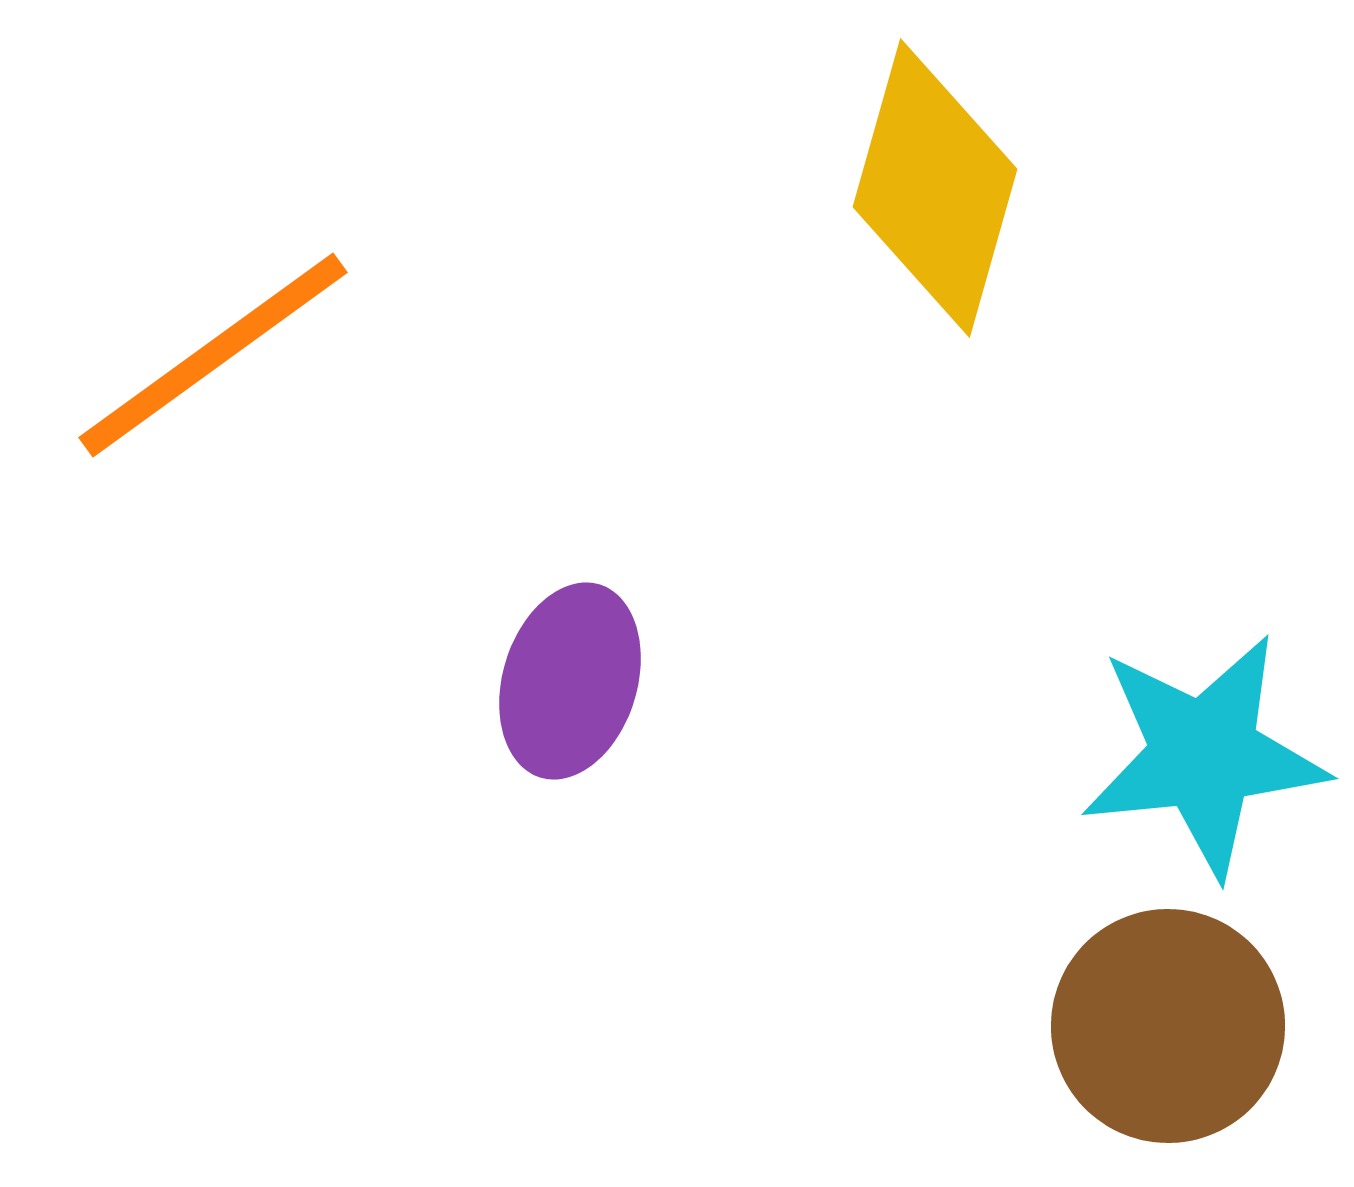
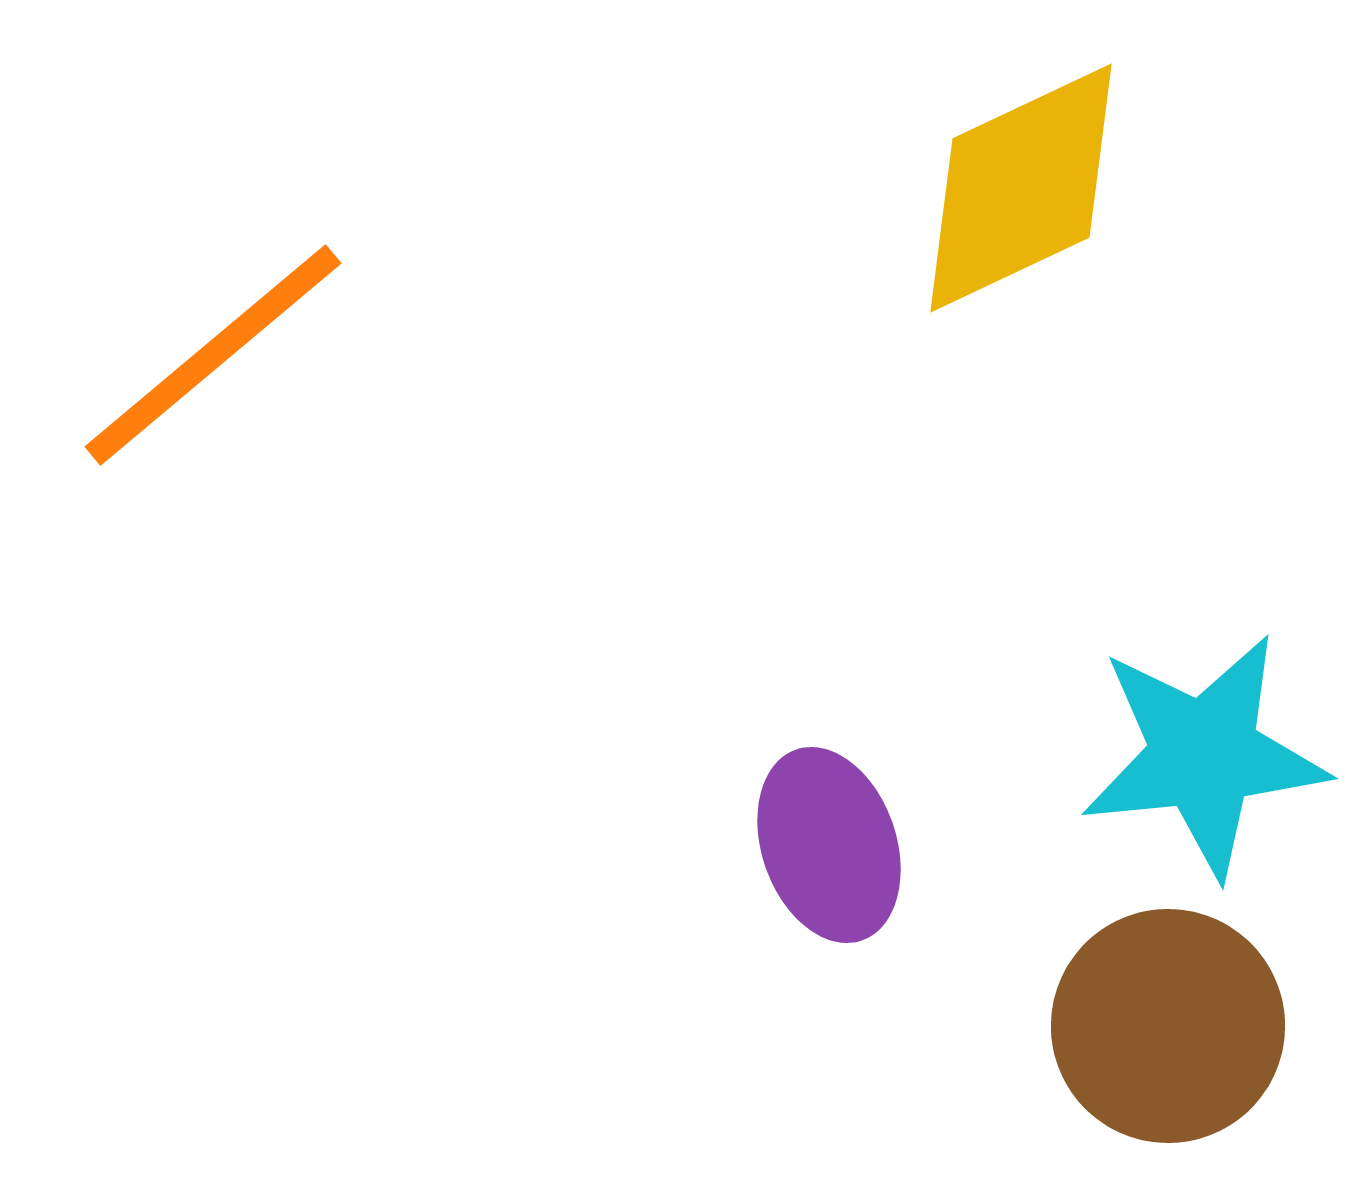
yellow diamond: moved 86 px right; rotated 49 degrees clockwise
orange line: rotated 4 degrees counterclockwise
purple ellipse: moved 259 px right, 164 px down; rotated 36 degrees counterclockwise
